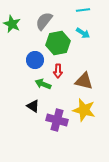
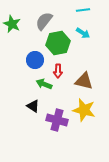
green arrow: moved 1 px right
